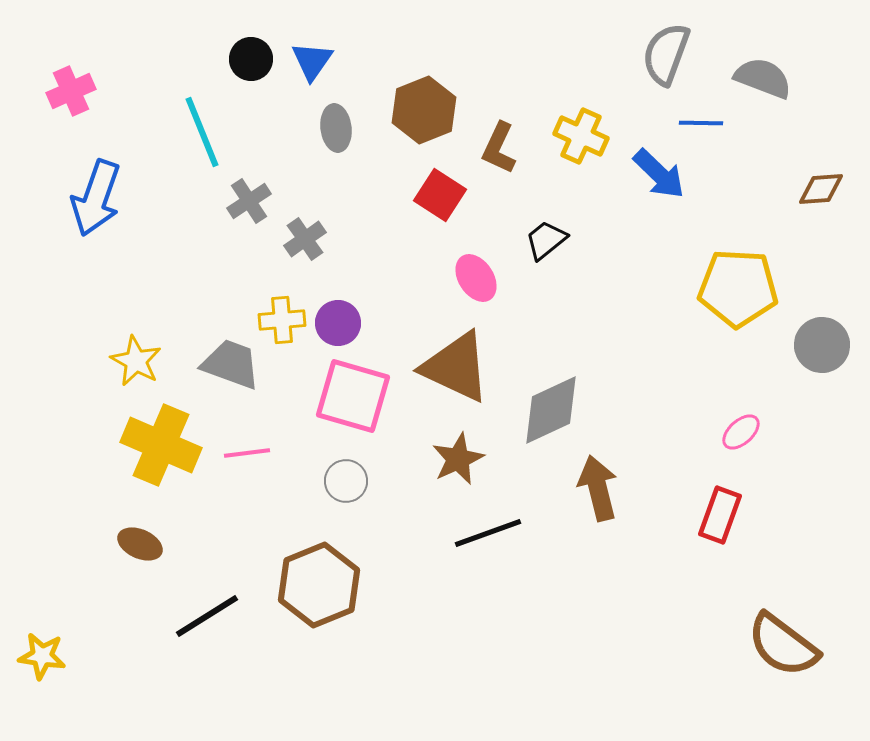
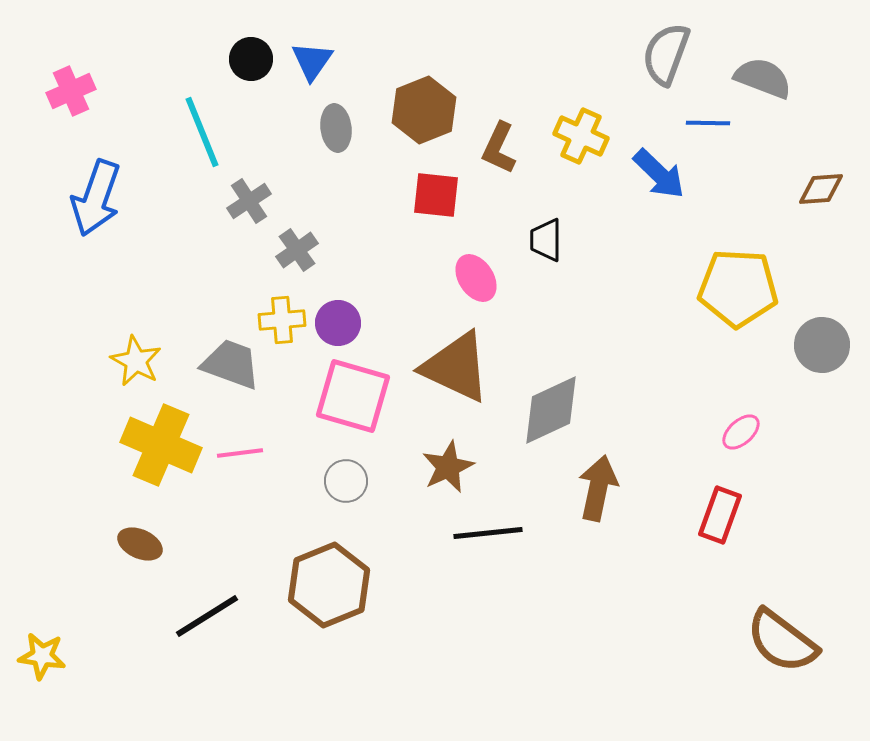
blue line at (701, 123): moved 7 px right
red square at (440, 195): moved 4 px left; rotated 27 degrees counterclockwise
gray cross at (305, 239): moved 8 px left, 11 px down
black trapezoid at (546, 240): rotated 51 degrees counterclockwise
pink line at (247, 453): moved 7 px left
brown star at (458, 459): moved 10 px left, 8 px down
brown arrow at (598, 488): rotated 26 degrees clockwise
black line at (488, 533): rotated 14 degrees clockwise
brown hexagon at (319, 585): moved 10 px right
brown semicircle at (783, 645): moved 1 px left, 4 px up
